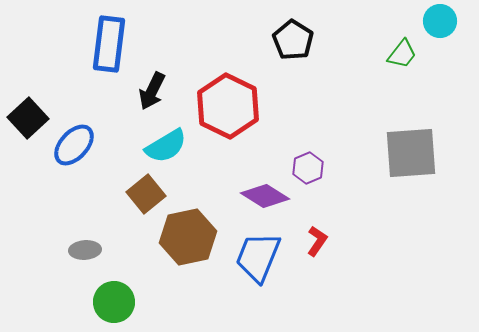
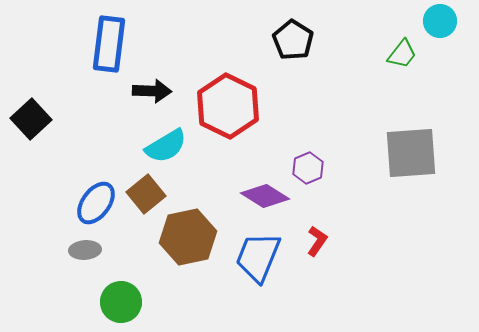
black arrow: rotated 114 degrees counterclockwise
black square: moved 3 px right, 1 px down
blue ellipse: moved 22 px right, 58 px down; rotated 6 degrees counterclockwise
green circle: moved 7 px right
